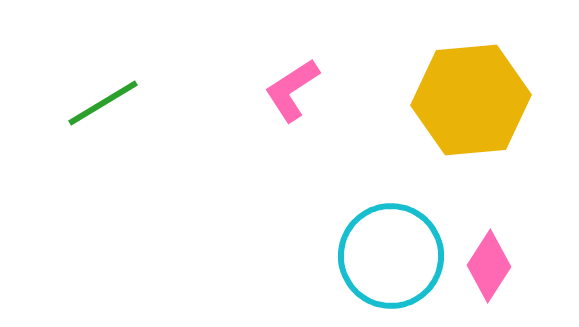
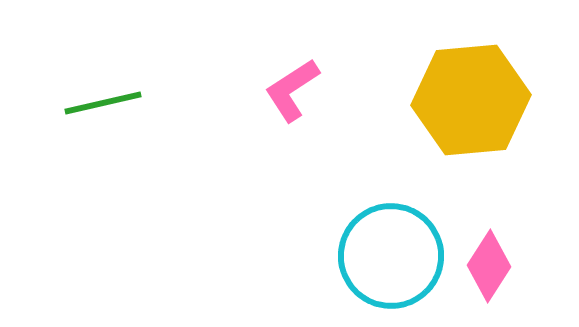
green line: rotated 18 degrees clockwise
